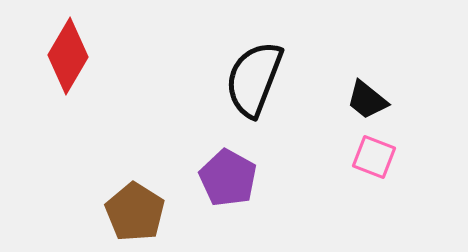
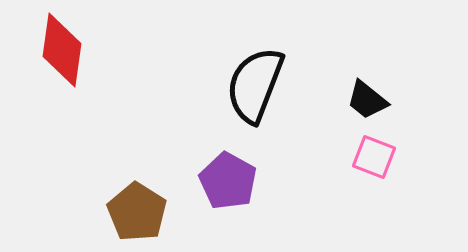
red diamond: moved 6 px left, 6 px up; rotated 22 degrees counterclockwise
black semicircle: moved 1 px right, 6 px down
purple pentagon: moved 3 px down
brown pentagon: moved 2 px right
